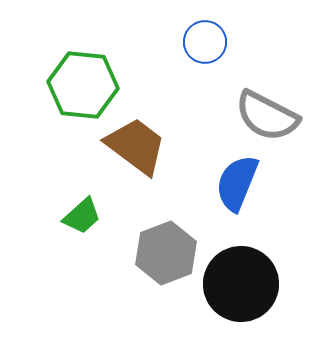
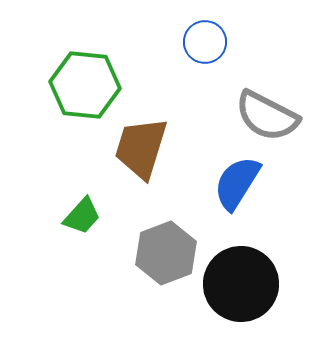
green hexagon: moved 2 px right
brown trapezoid: moved 5 px right, 2 px down; rotated 110 degrees counterclockwise
blue semicircle: rotated 10 degrees clockwise
green trapezoid: rotated 6 degrees counterclockwise
